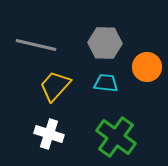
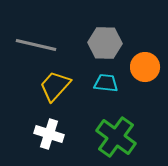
orange circle: moved 2 px left
